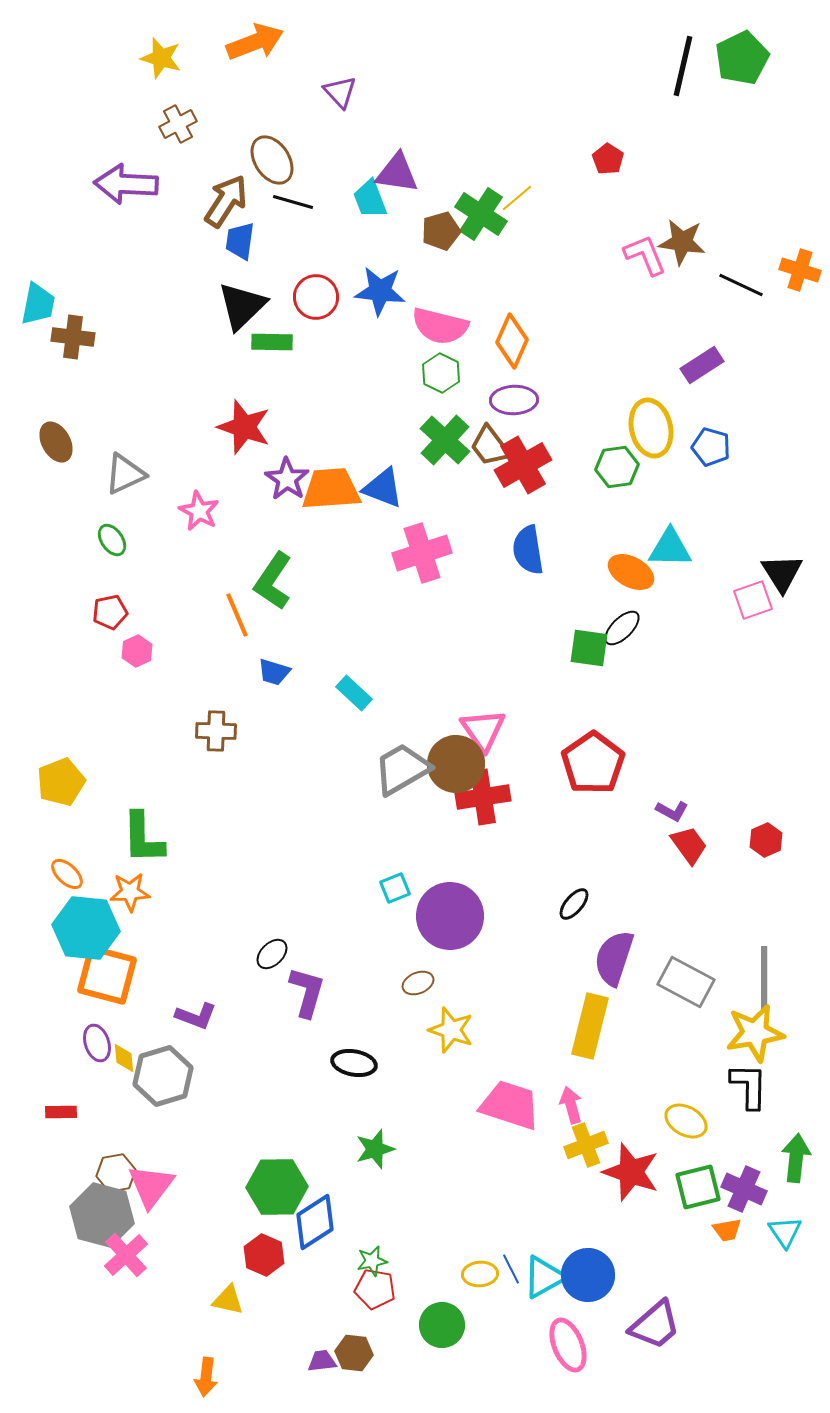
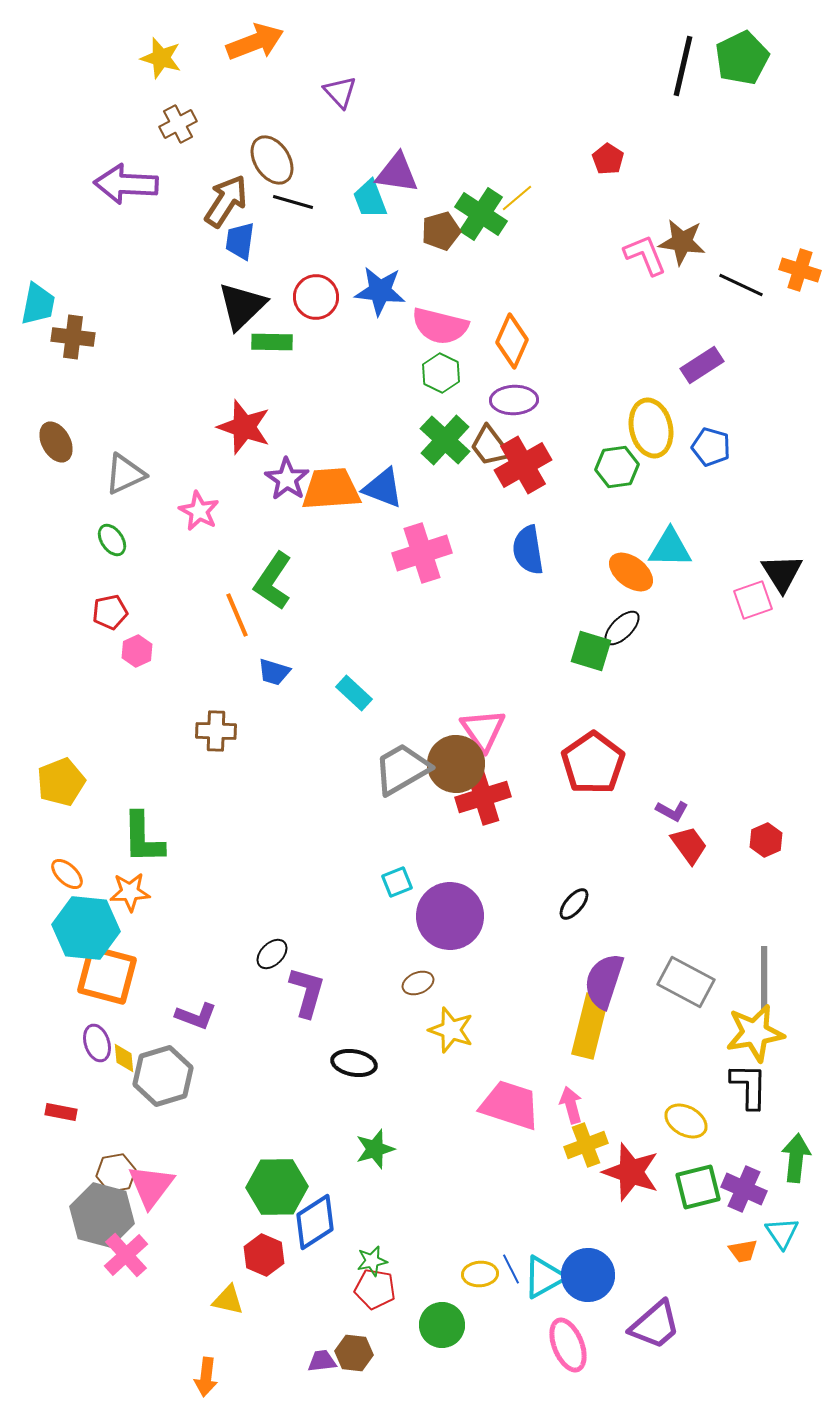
orange ellipse at (631, 572): rotated 9 degrees clockwise
green square at (589, 648): moved 2 px right, 3 px down; rotated 9 degrees clockwise
red cross at (483, 797): rotated 8 degrees counterclockwise
cyan square at (395, 888): moved 2 px right, 6 px up
purple semicircle at (614, 958): moved 10 px left, 23 px down
red rectangle at (61, 1112): rotated 12 degrees clockwise
orange trapezoid at (727, 1230): moved 16 px right, 21 px down
cyan triangle at (785, 1232): moved 3 px left, 1 px down
